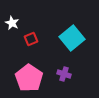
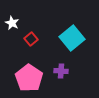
red square: rotated 16 degrees counterclockwise
purple cross: moved 3 px left, 3 px up; rotated 16 degrees counterclockwise
